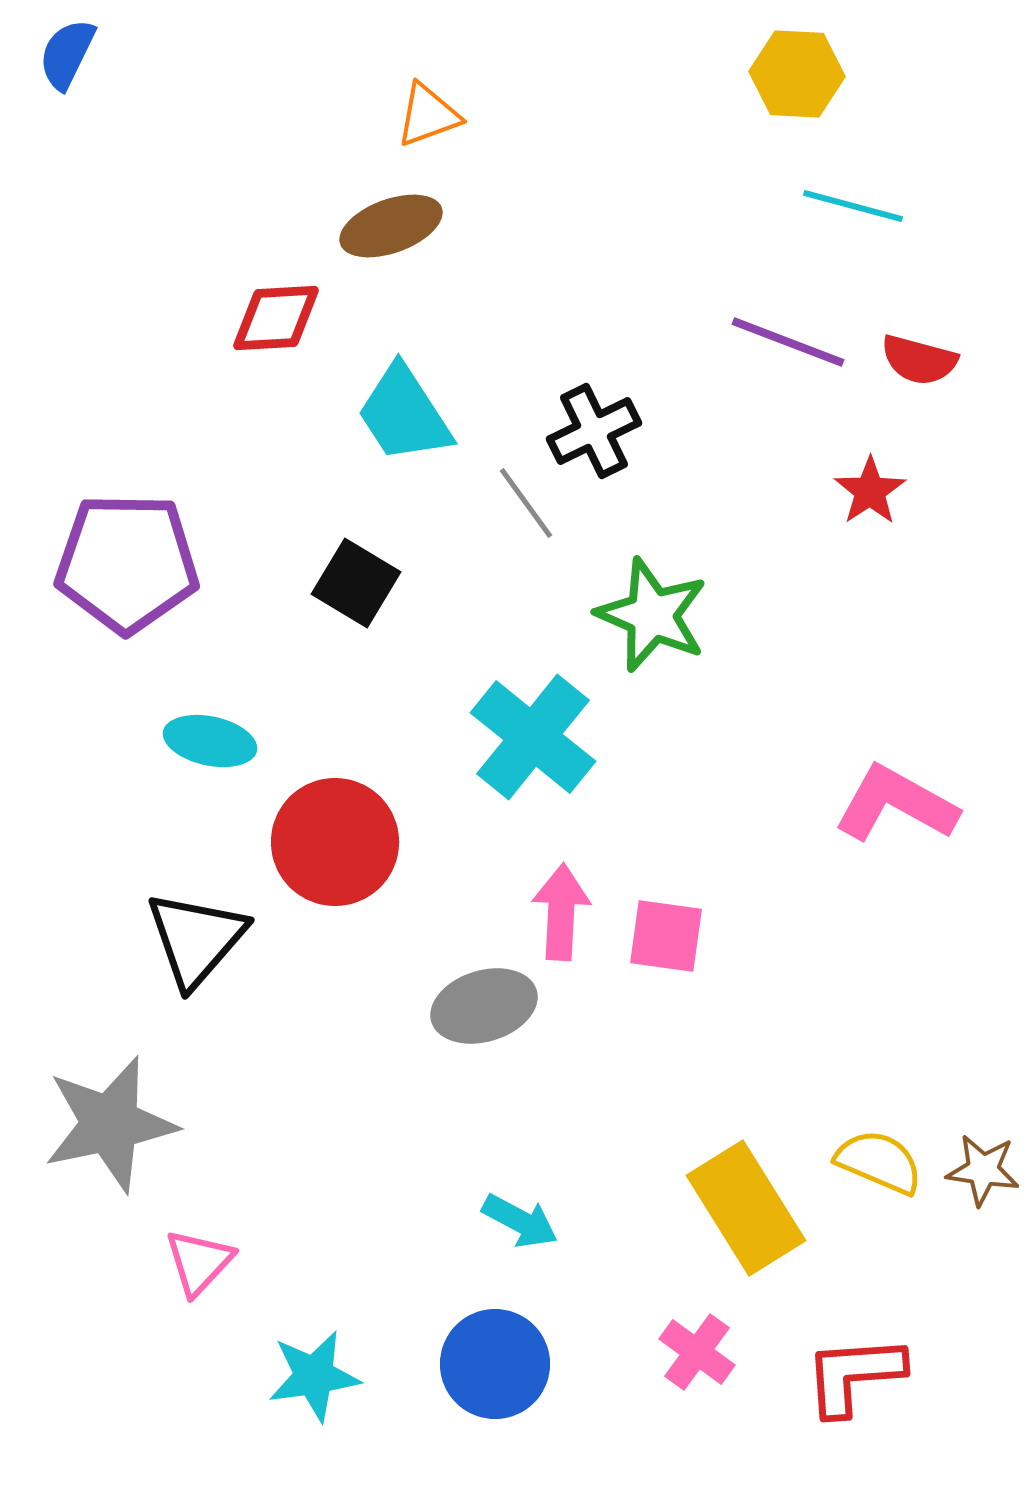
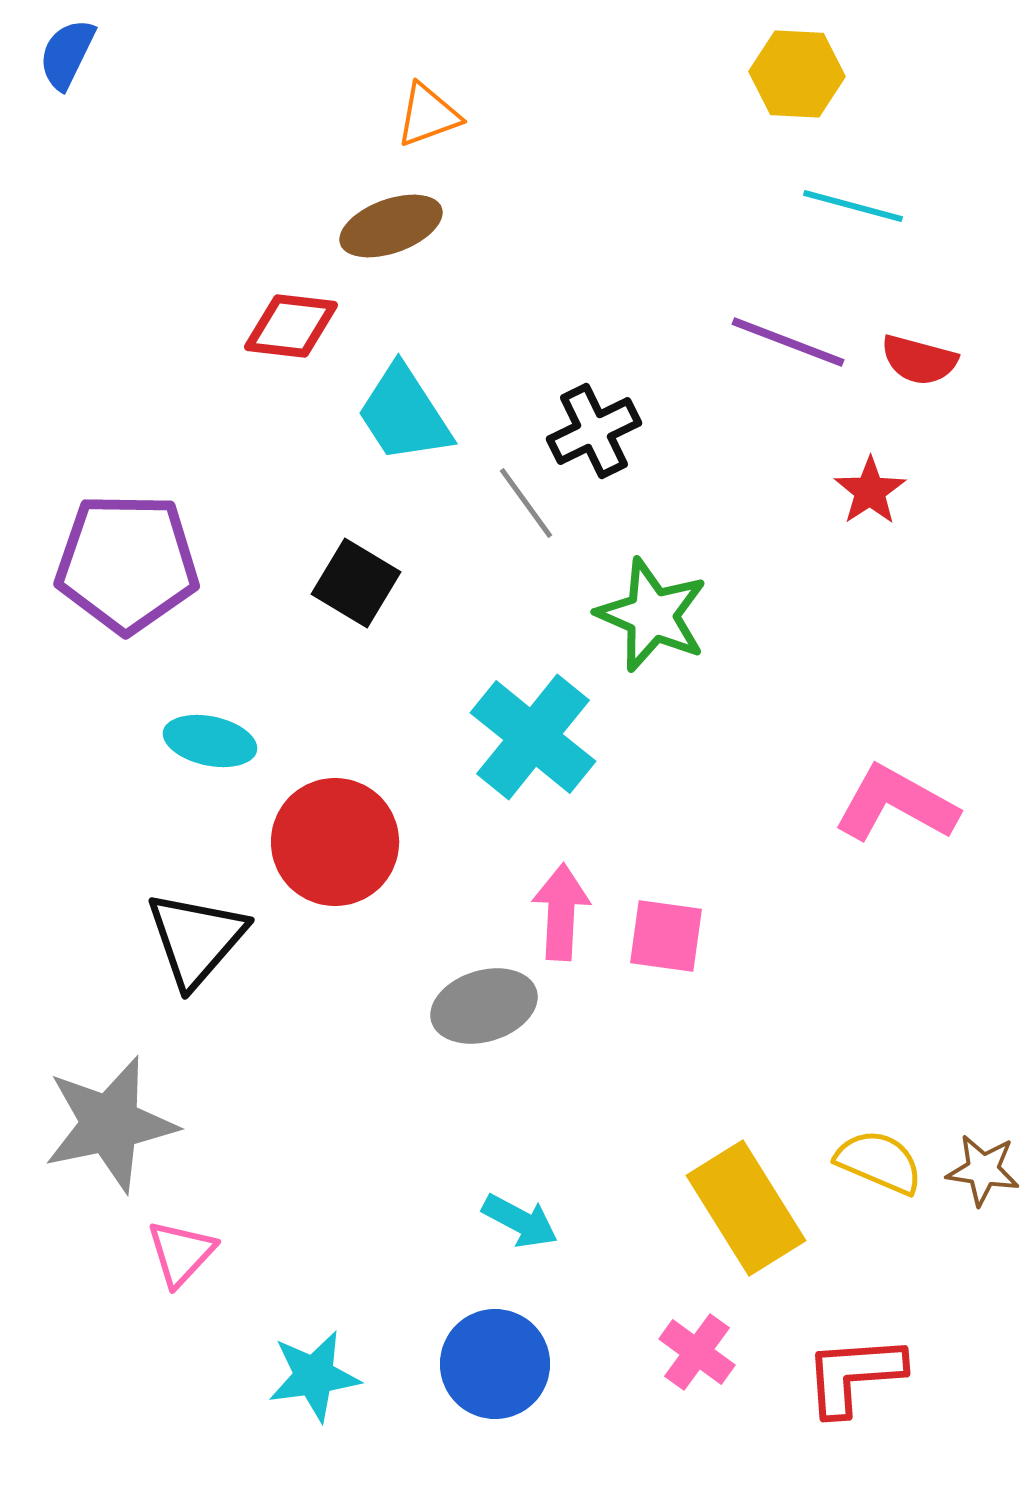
red diamond: moved 15 px right, 8 px down; rotated 10 degrees clockwise
pink triangle: moved 18 px left, 9 px up
